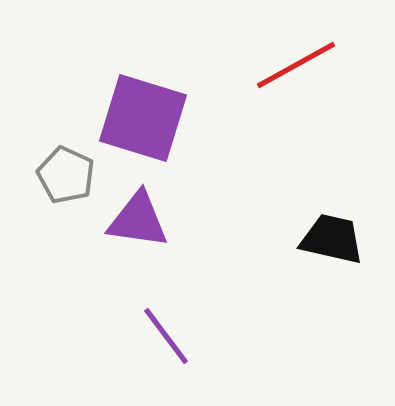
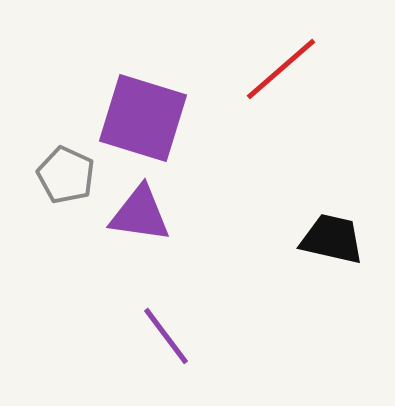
red line: moved 15 px left, 4 px down; rotated 12 degrees counterclockwise
purple triangle: moved 2 px right, 6 px up
